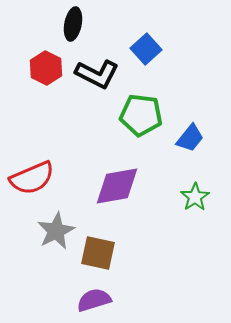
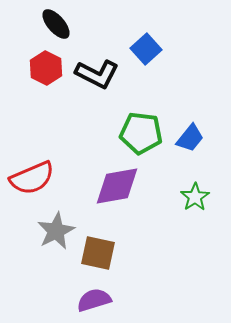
black ellipse: moved 17 px left; rotated 52 degrees counterclockwise
green pentagon: moved 18 px down
